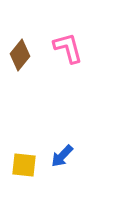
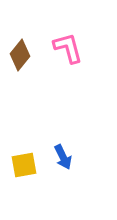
blue arrow: moved 1 px right, 1 px down; rotated 70 degrees counterclockwise
yellow square: rotated 16 degrees counterclockwise
